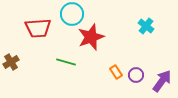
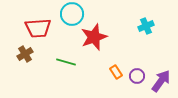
cyan cross: rotated 28 degrees clockwise
red star: moved 3 px right
brown cross: moved 14 px right, 8 px up
purple circle: moved 1 px right, 1 px down
purple arrow: moved 1 px left
